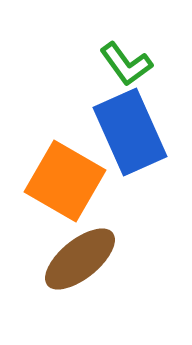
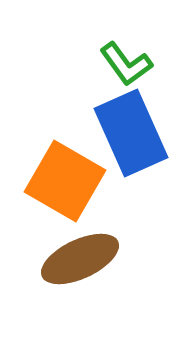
blue rectangle: moved 1 px right, 1 px down
brown ellipse: rotated 14 degrees clockwise
